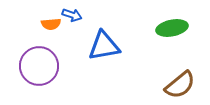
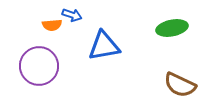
orange semicircle: moved 1 px right, 1 px down
brown semicircle: rotated 64 degrees clockwise
